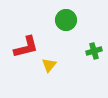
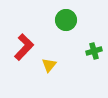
red L-shape: moved 2 px left; rotated 32 degrees counterclockwise
